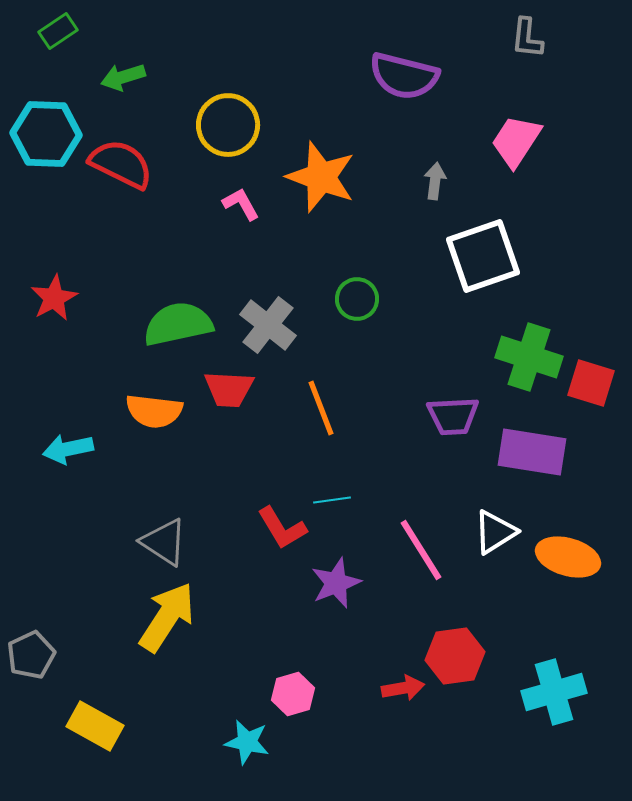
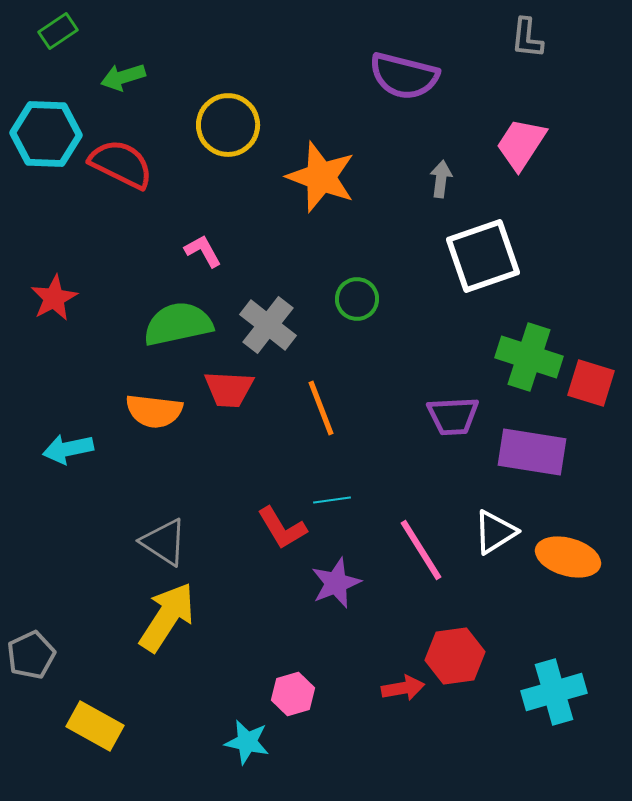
pink trapezoid: moved 5 px right, 3 px down
gray arrow: moved 6 px right, 2 px up
pink L-shape: moved 38 px left, 47 px down
